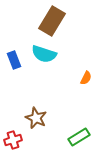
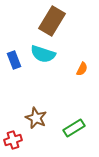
cyan semicircle: moved 1 px left
orange semicircle: moved 4 px left, 9 px up
green rectangle: moved 5 px left, 9 px up
